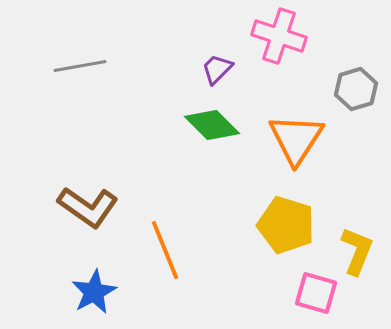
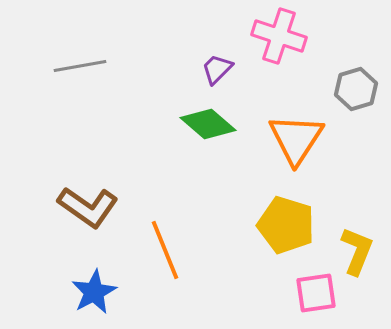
green diamond: moved 4 px left, 1 px up; rotated 4 degrees counterclockwise
pink square: rotated 24 degrees counterclockwise
